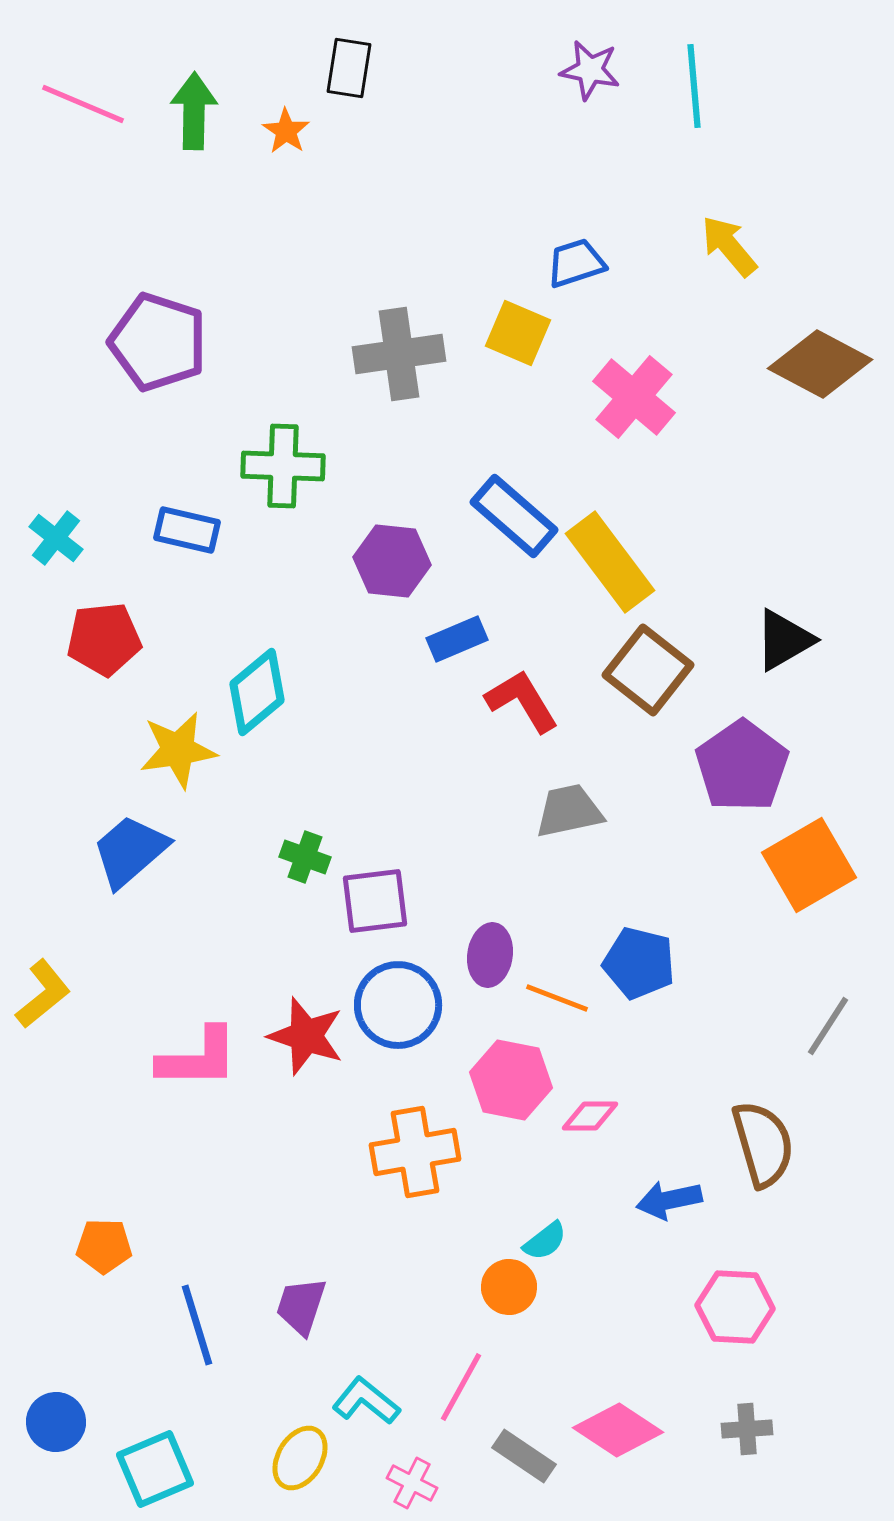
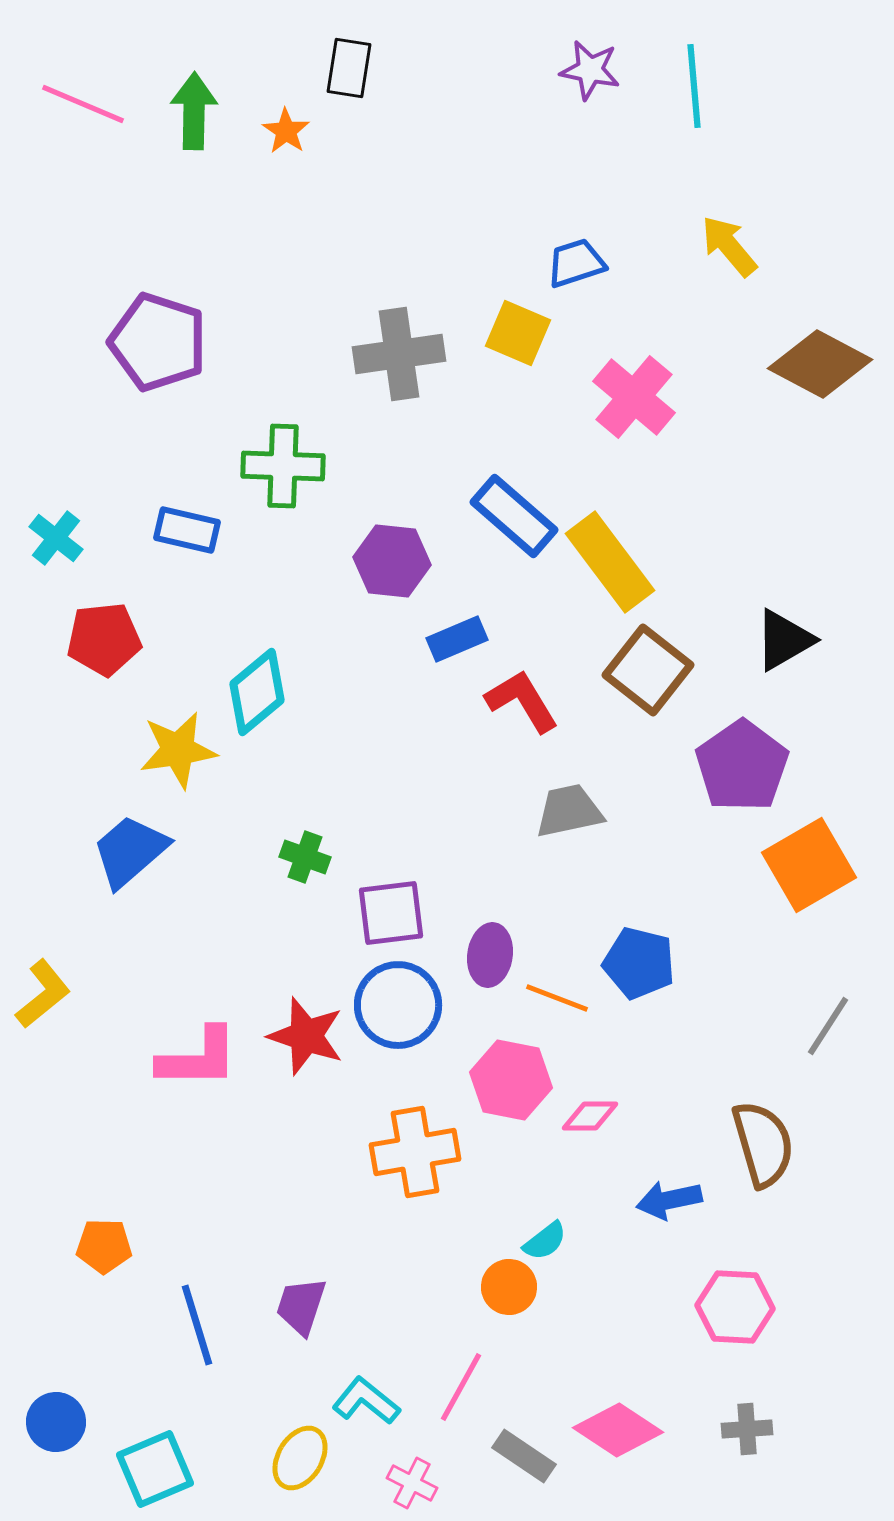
purple square at (375, 901): moved 16 px right, 12 px down
